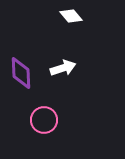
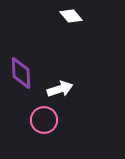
white arrow: moved 3 px left, 21 px down
